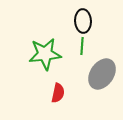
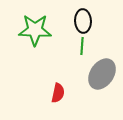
green star: moved 10 px left, 24 px up; rotated 8 degrees clockwise
